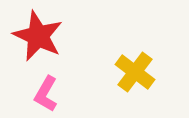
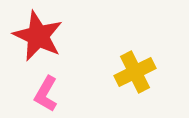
yellow cross: rotated 27 degrees clockwise
